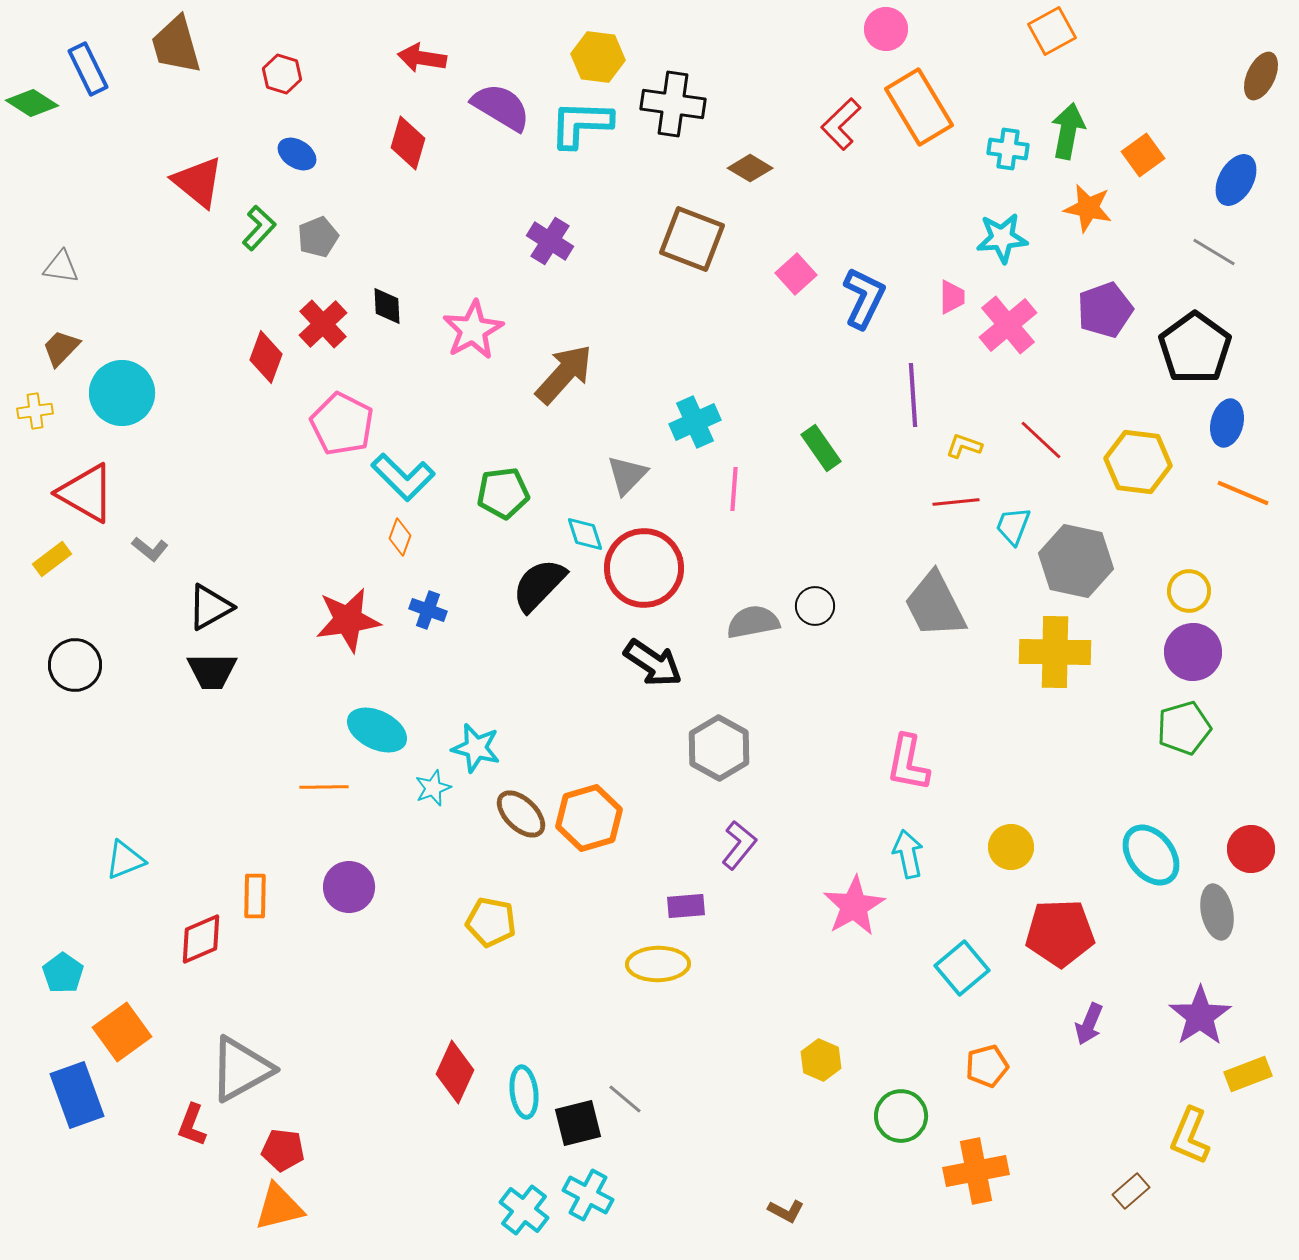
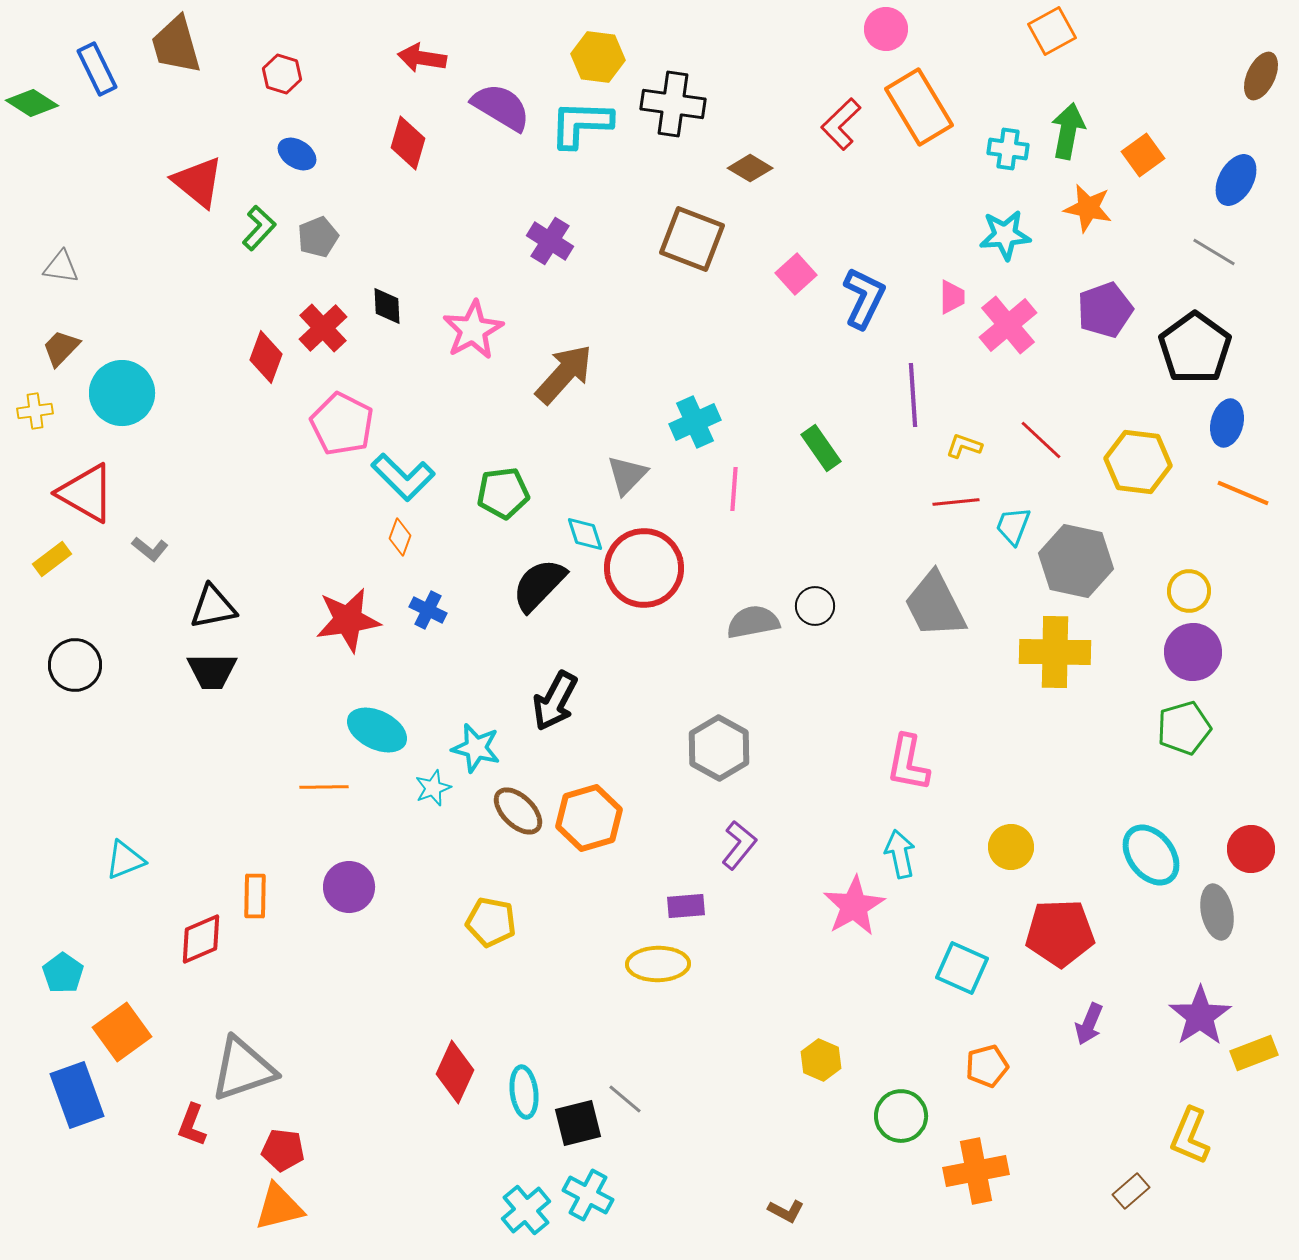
blue rectangle at (88, 69): moved 9 px right
cyan star at (1002, 238): moved 3 px right, 3 px up
red cross at (323, 324): moved 4 px down
black triangle at (210, 607): moved 3 px right; rotated 18 degrees clockwise
blue cross at (428, 610): rotated 6 degrees clockwise
black arrow at (653, 663): moved 98 px left, 38 px down; rotated 84 degrees clockwise
brown ellipse at (521, 814): moved 3 px left, 3 px up
cyan arrow at (908, 854): moved 8 px left
cyan square at (962, 968): rotated 26 degrees counterclockwise
gray triangle at (241, 1069): moved 2 px right; rotated 10 degrees clockwise
yellow rectangle at (1248, 1074): moved 6 px right, 21 px up
cyan cross at (524, 1210): moved 2 px right; rotated 12 degrees clockwise
